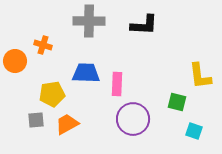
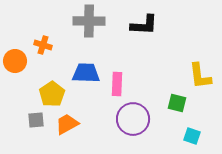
yellow pentagon: rotated 25 degrees counterclockwise
green square: moved 1 px down
cyan square: moved 2 px left, 5 px down
